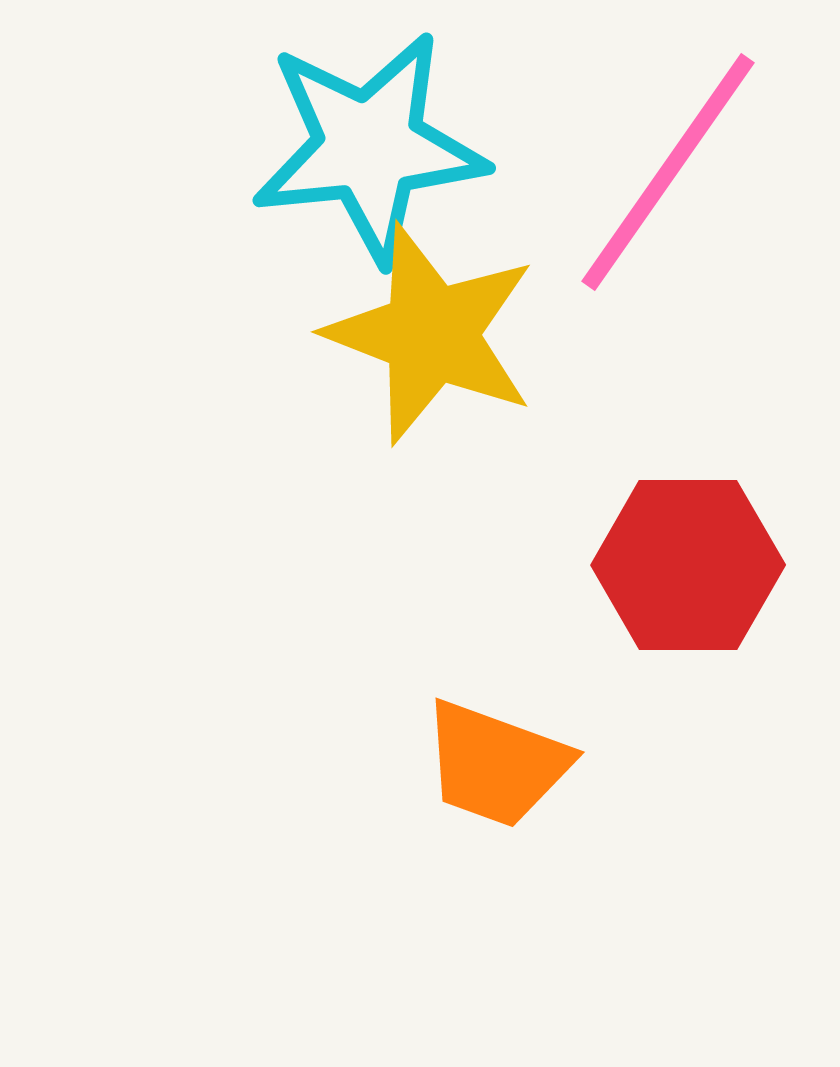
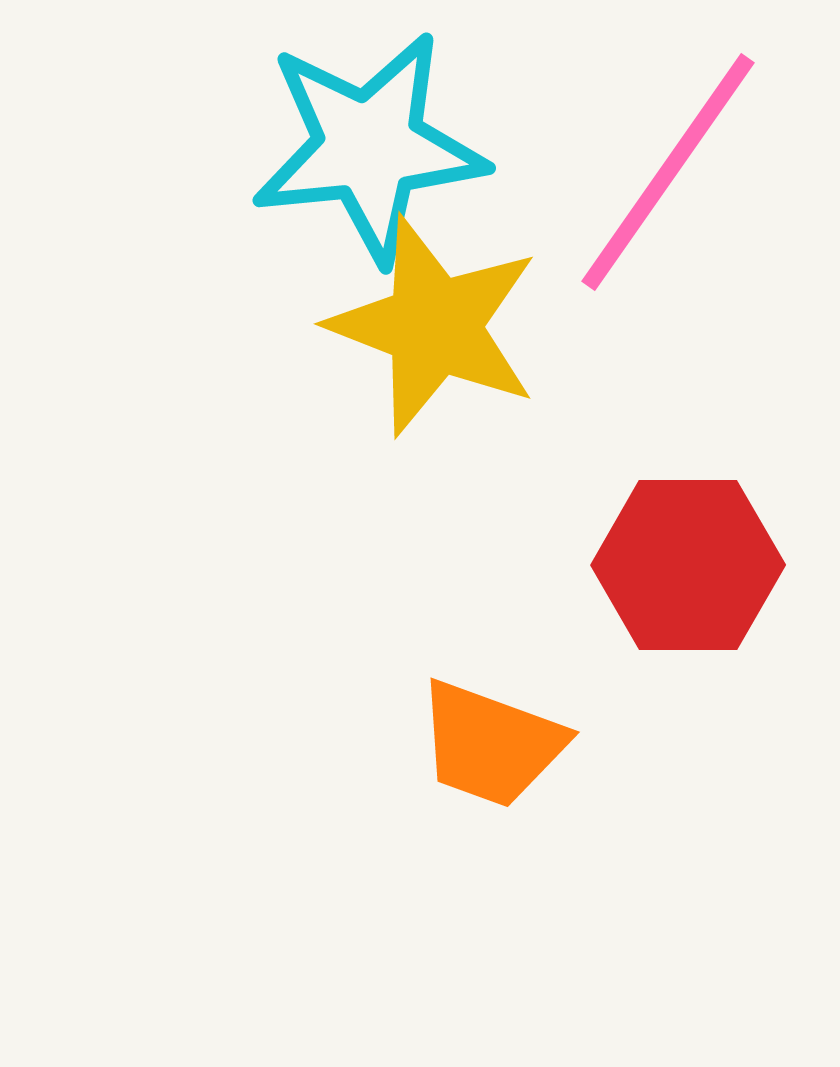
yellow star: moved 3 px right, 8 px up
orange trapezoid: moved 5 px left, 20 px up
